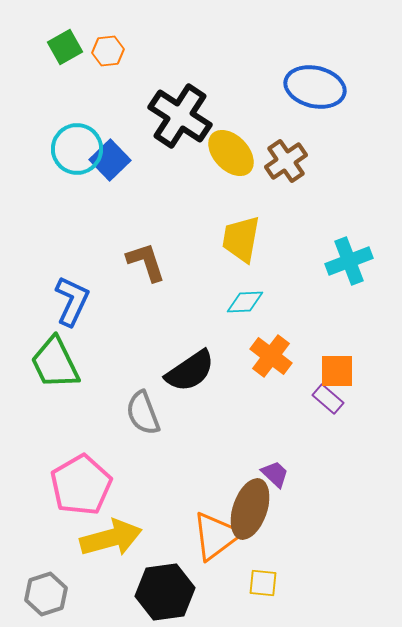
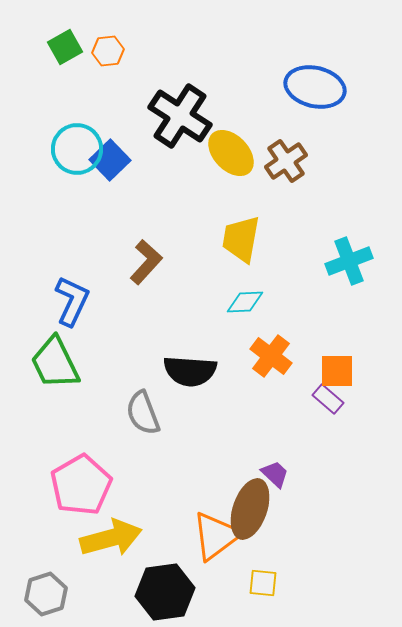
brown L-shape: rotated 60 degrees clockwise
black semicircle: rotated 38 degrees clockwise
